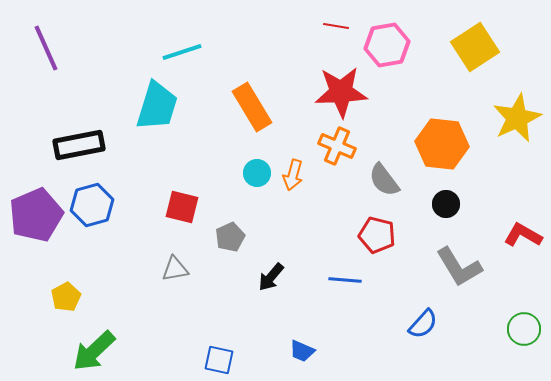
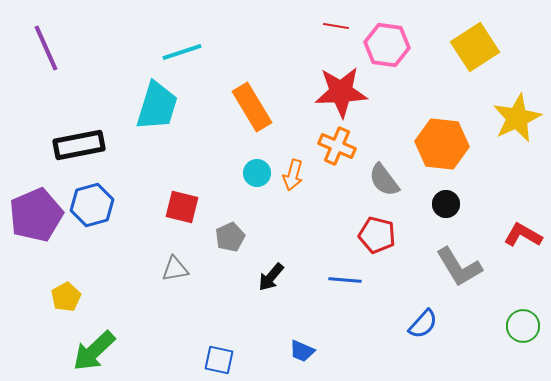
pink hexagon: rotated 18 degrees clockwise
green circle: moved 1 px left, 3 px up
